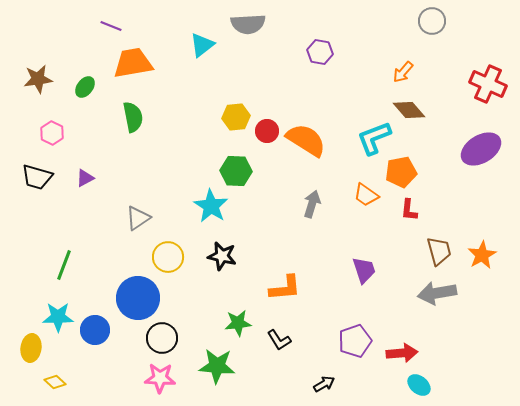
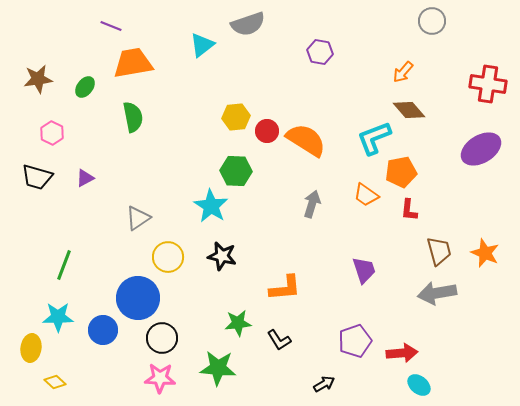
gray semicircle at (248, 24): rotated 16 degrees counterclockwise
red cross at (488, 84): rotated 15 degrees counterclockwise
orange star at (482, 255): moved 3 px right, 2 px up; rotated 20 degrees counterclockwise
blue circle at (95, 330): moved 8 px right
green star at (217, 366): moved 1 px right, 2 px down
